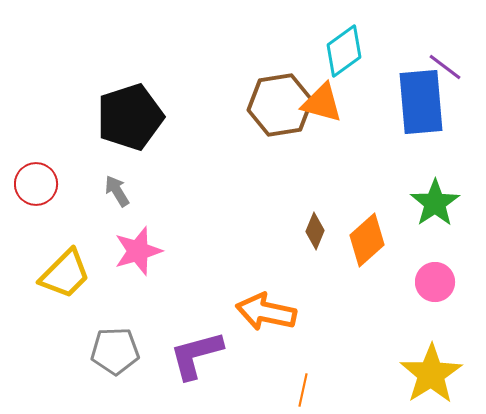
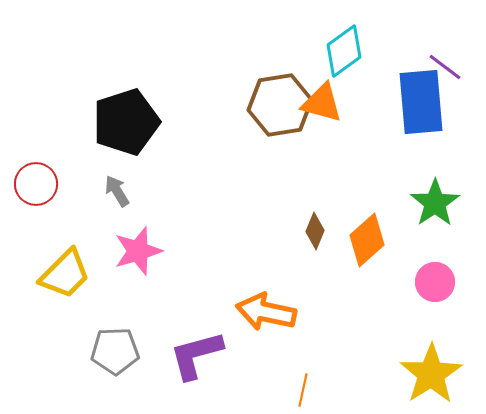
black pentagon: moved 4 px left, 5 px down
